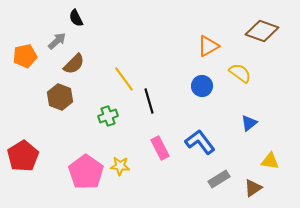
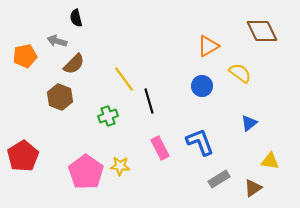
black semicircle: rotated 12 degrees clockwise
brown diamond: rotated 44 degrees clockwise
gray arrow: rotated 120 degrees counterclockwise
blue L-shape: rotated 16 degrees clockwise
